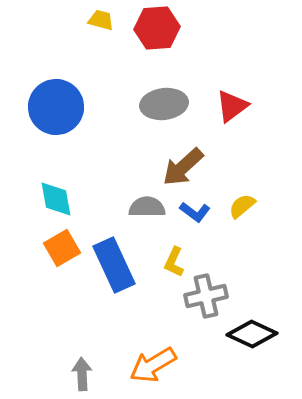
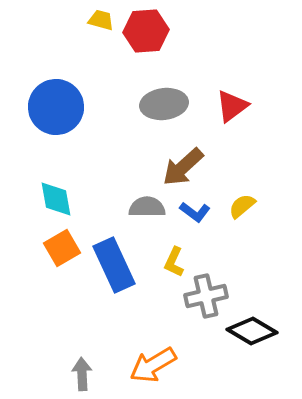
red hexagon: moved 11 px left, 3 px down
black diamond: moved 3 px up; rotated 6 degrees clockwise
